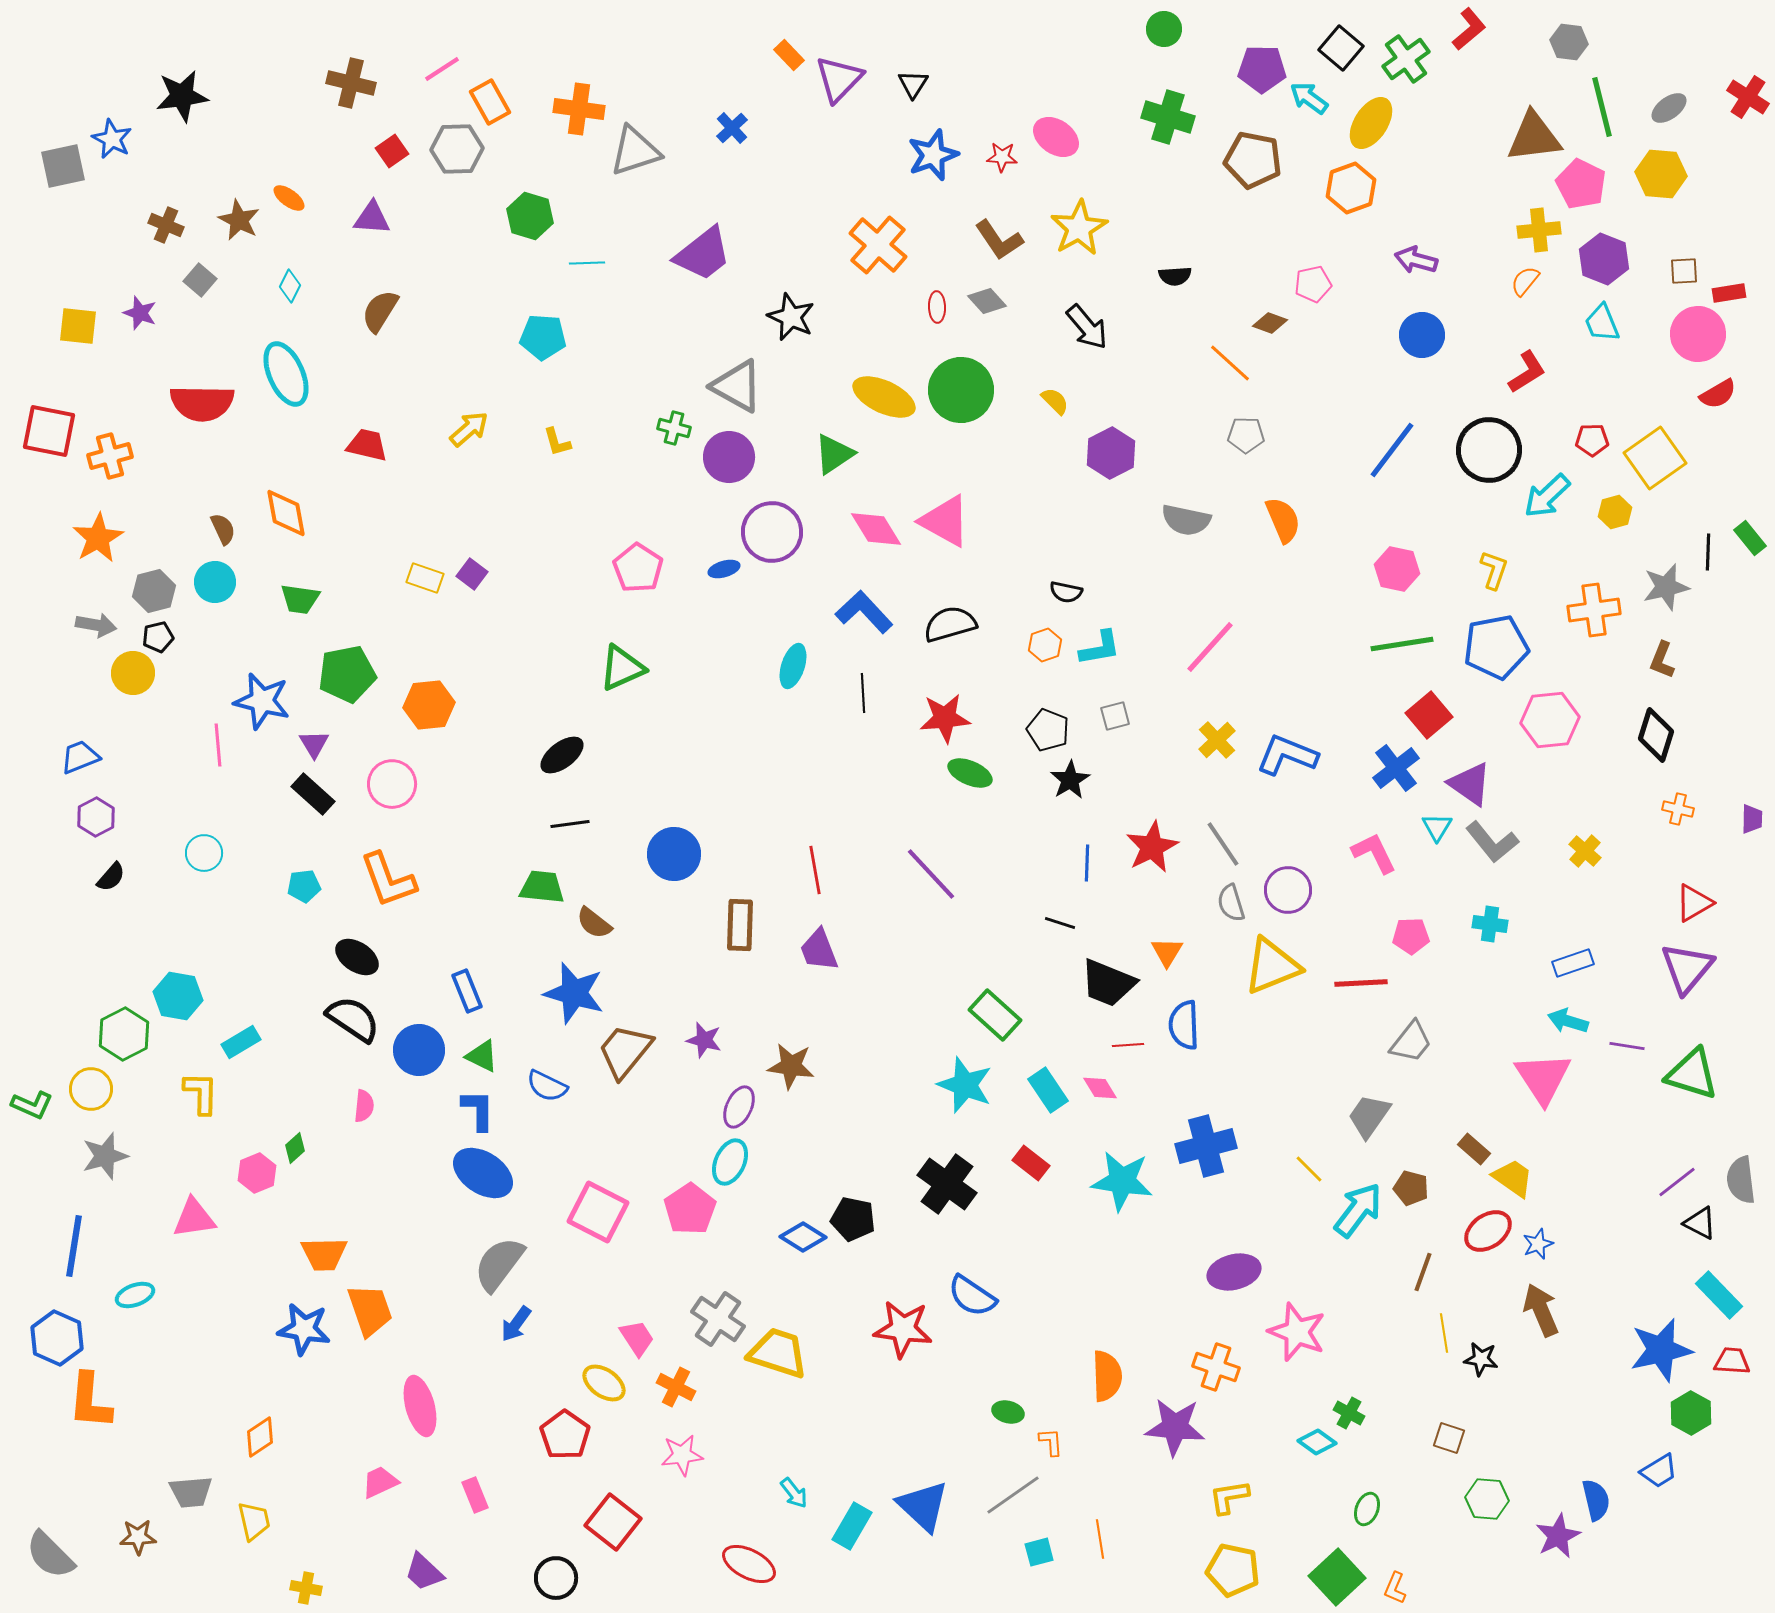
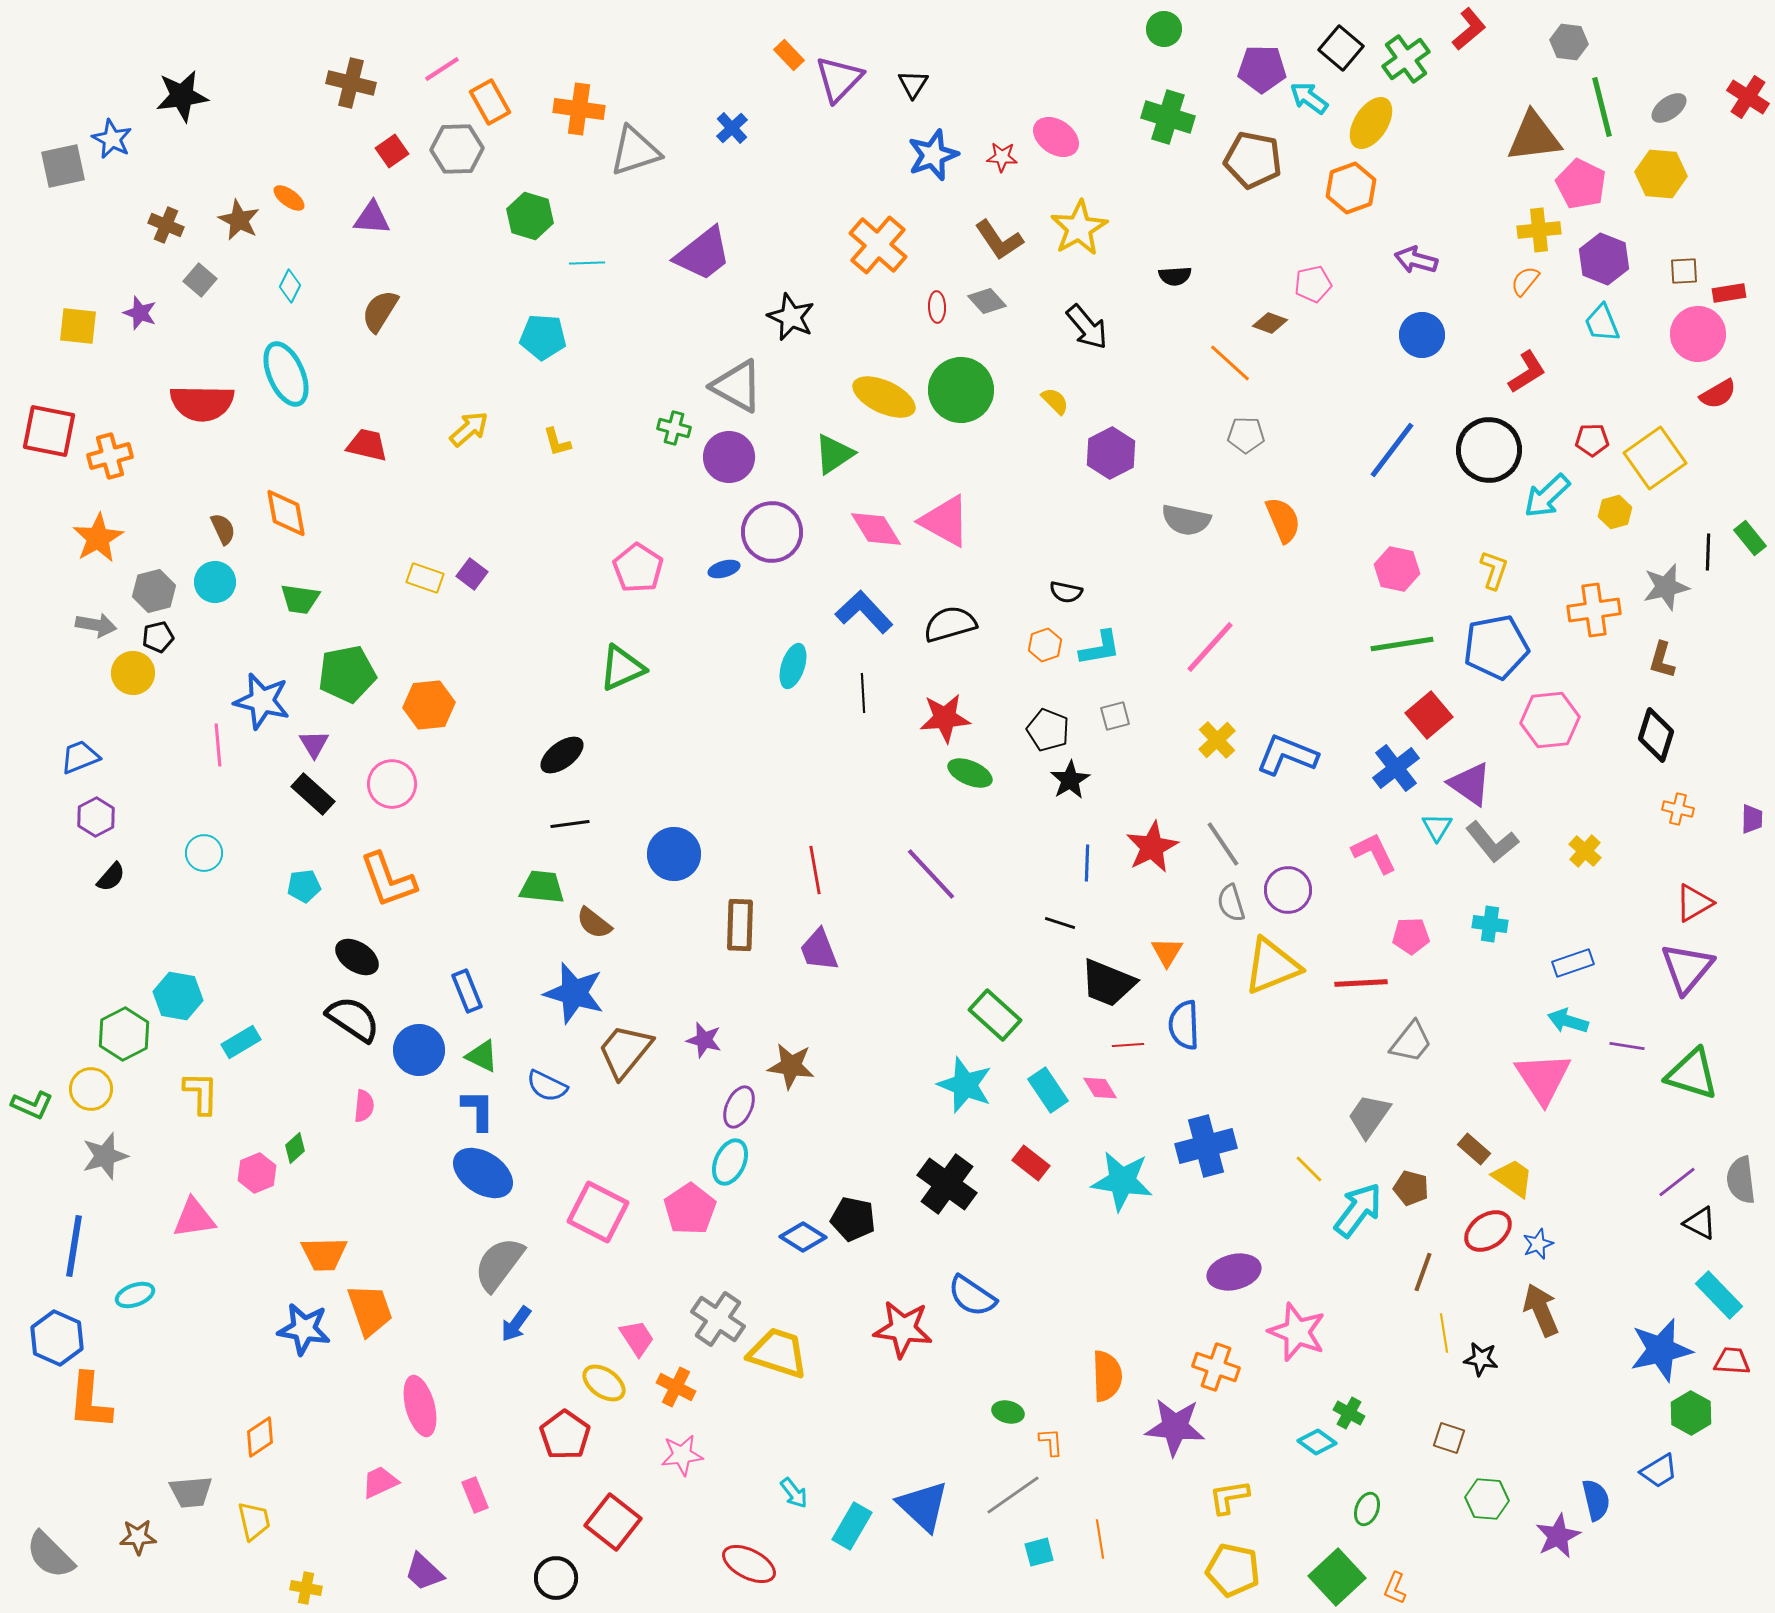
brown L-shape at (1662, 660): rotated 6 degrees counterclockwise
